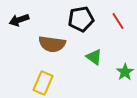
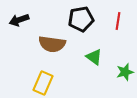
red line: rotated 42 degrees clockwise
green star: rotated 18 degrees clockwise
